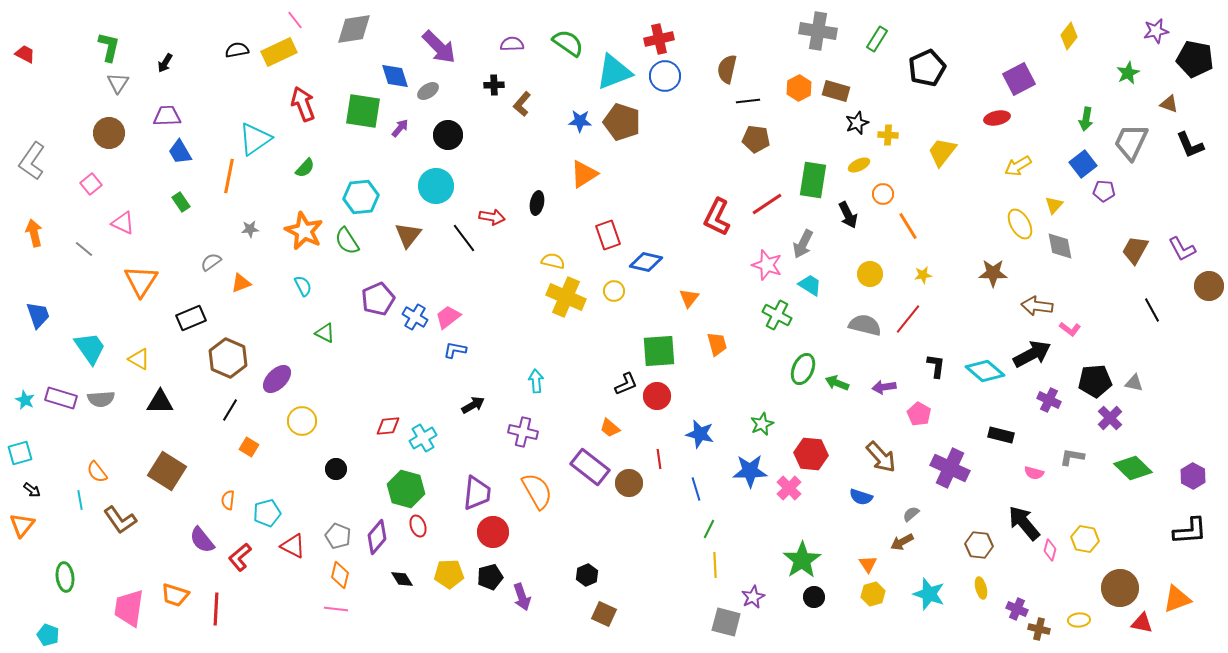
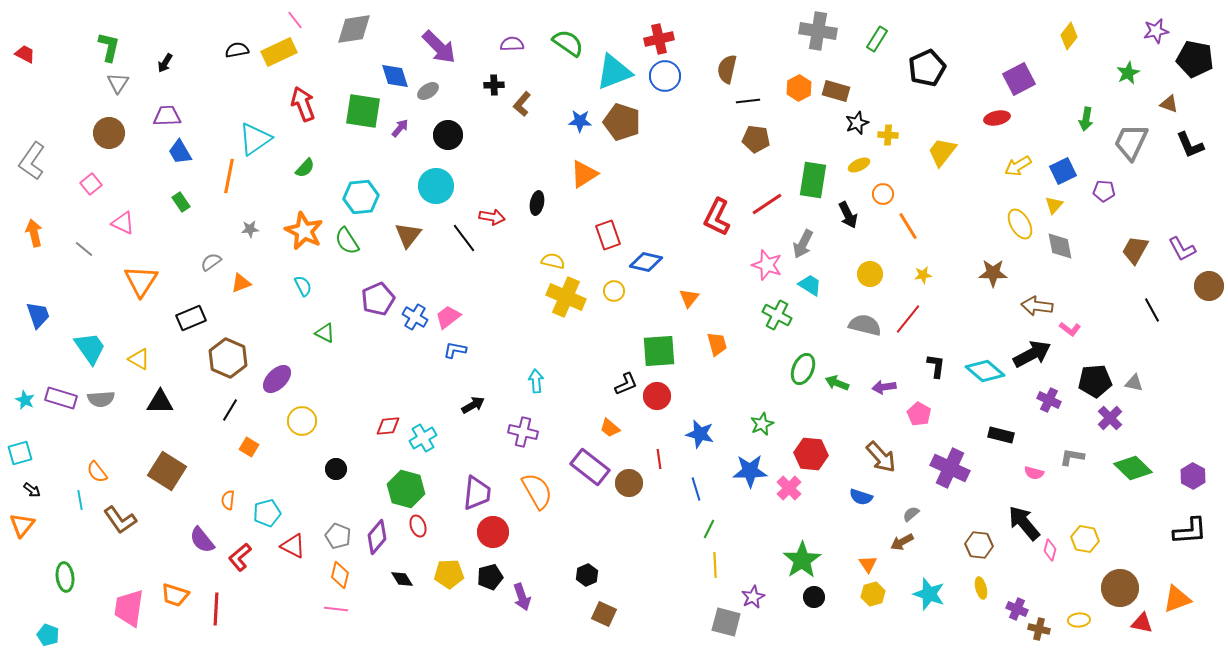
blue square at (1083, 164): moved 20 px left, 7 px down; rotated 12 degrees clockwise
